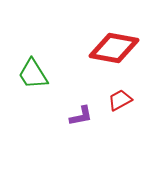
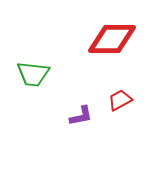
red diamond: moved 2 px left, 9 px up; rotated 9 degrees counterclockwise
green trapezoid: rotated 52 degrees counterclockwise
